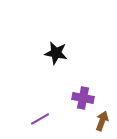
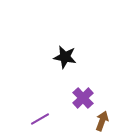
black star: moved 9 px right, 4 px down
purple cross: rotated 35 degrees clockwise
